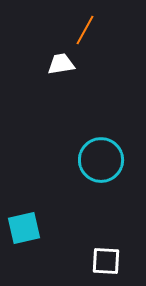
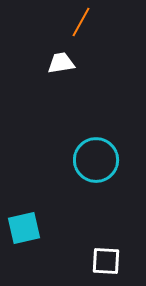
orange line: moved 4 px left, 8 px up
white trapezoid: moved 1 px up
cyan circle: moved 5 px left
